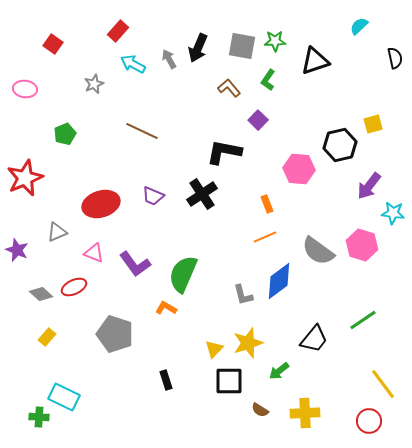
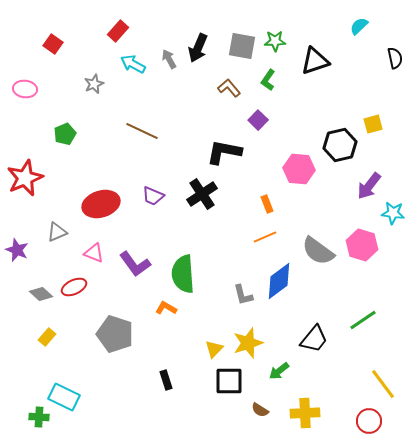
green semicircle at (183, 274): rotated 27 degrees counterclockwise
